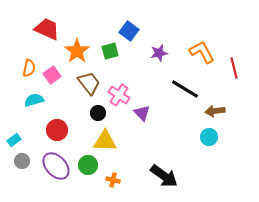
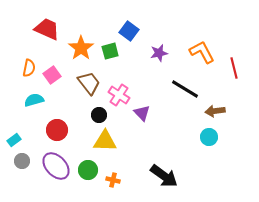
orange star: moved 4 px right, 3 px up
black circle: moved 1 px right, 2 px down
green circle: moved 5 px down
